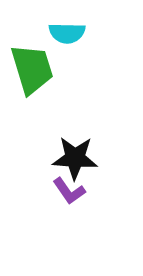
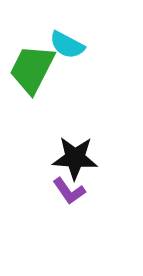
cyan semicircle: moved 12 px down; rotated 27 degrees clockwise
green trapezoid: rotated 136 degrees counterclockwise
